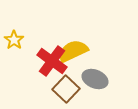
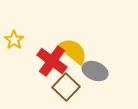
yellow semicircle: rotated 64 degrees clockwise
gray ellipse: moved 8 px up
brown square: moved 2 px up
